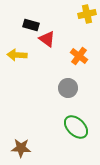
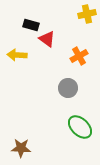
orange cross: rotated 24 degrees clockwise
green ellipse: moved 4 px right
